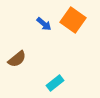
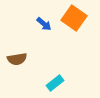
orange square: moved 1 px right, 2 px up
brown semicircle: rotated 30 degrees clockwise
